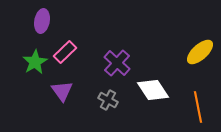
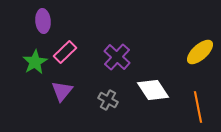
purple ellipse: moved 1 px right; rotated 15 degrees counterclockwise
purple cross: moved 6 px up
purple triangle: rotated 15 degrees clockwise
